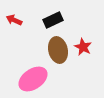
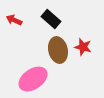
black rectangle: moved 2 px left, 1 px up; rotated 66 degrees clockwise
red star: rotated 12 degrees counterclockwise
